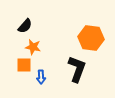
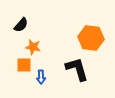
black semicircle: moved 4 px left, 1 px up
black L-shape: rotated 36 degrees counterclockwise
